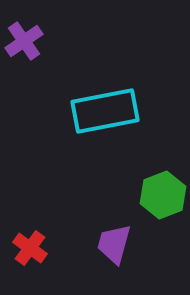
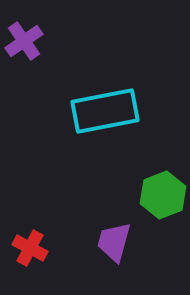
purple trapezoid: moved 2 px up
red cross: rotated 8 degrees counterclockwise
